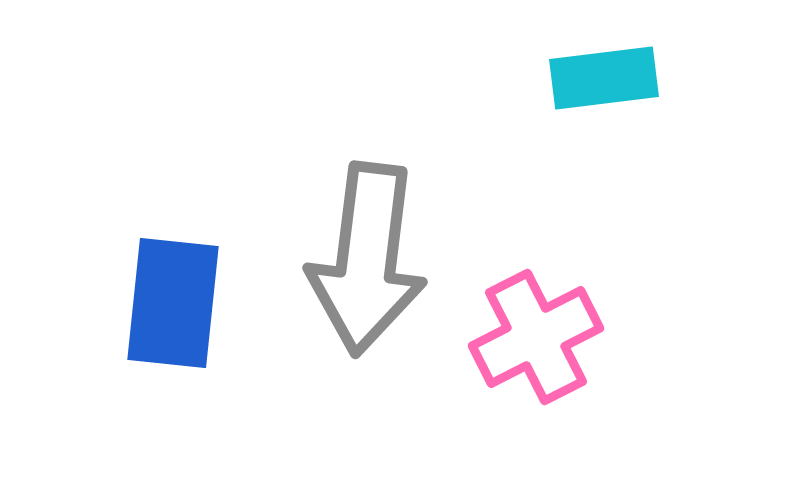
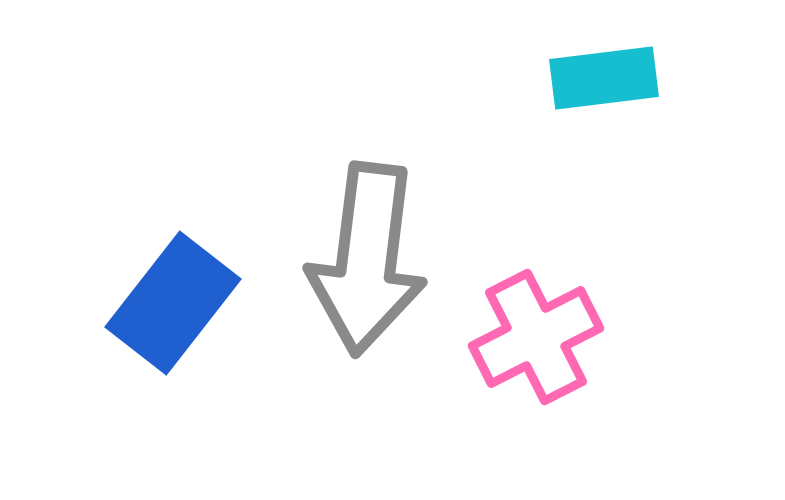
blue rectangle: rotated 32 degrees clockwise
